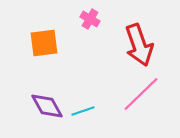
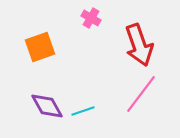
pink cross: moved 1 px right, 1 px up
orange square: moved 4 px left, 4 px down; rotated 12 degrees counterclockwise
pink line: rotated 9 degrees counterclockwise
